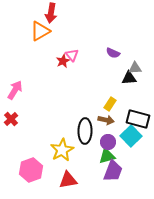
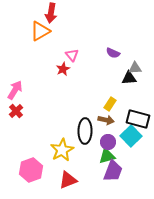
red star: moved 8 px down
red cross: moved 5 px right, 8 px up
red triangle: rotated 12 degrees counterclockwise
